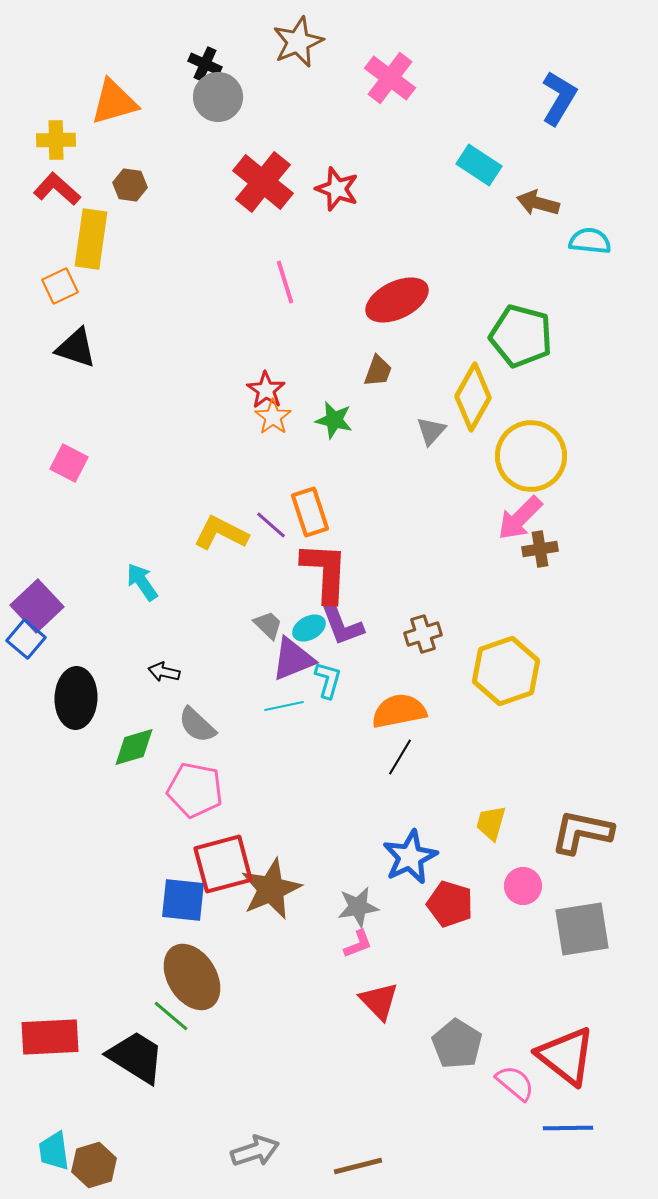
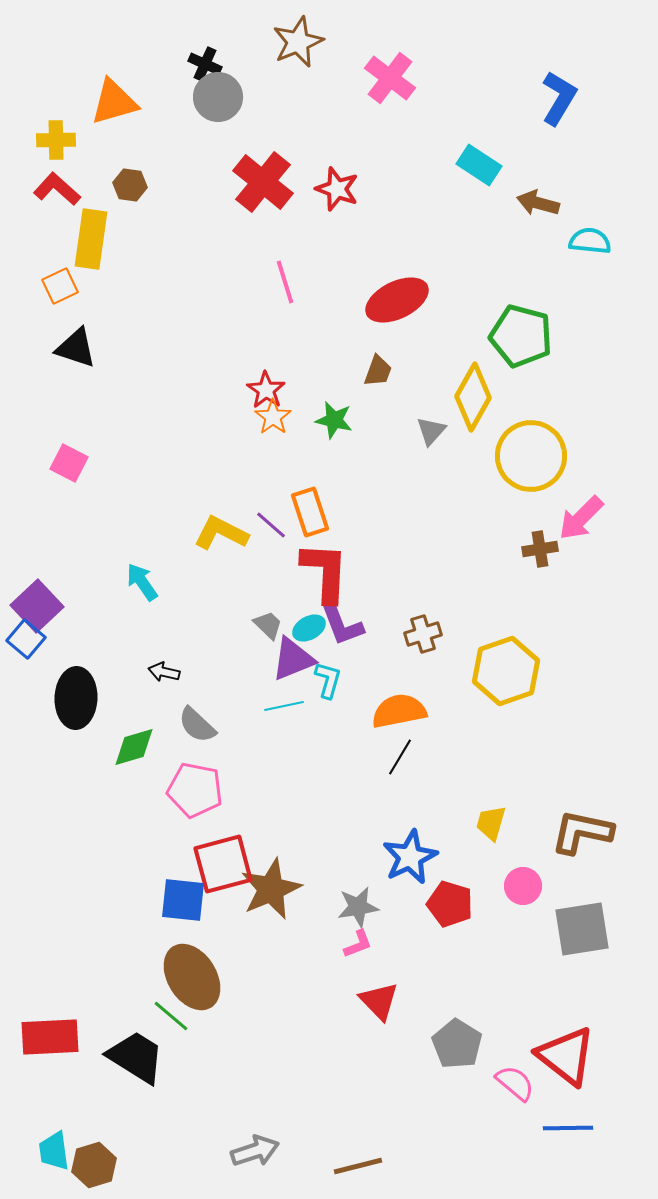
pink arrow at (520, 518): moved 61 px right
